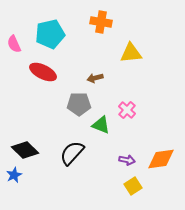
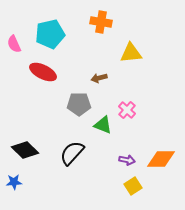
brown arrow: moved 4 px right
green triangle: moved 2 px right
orange diamond: rotated 8 degrees clockwise
blue star: moved 7 px down; rotated 21 degrees clockwise
